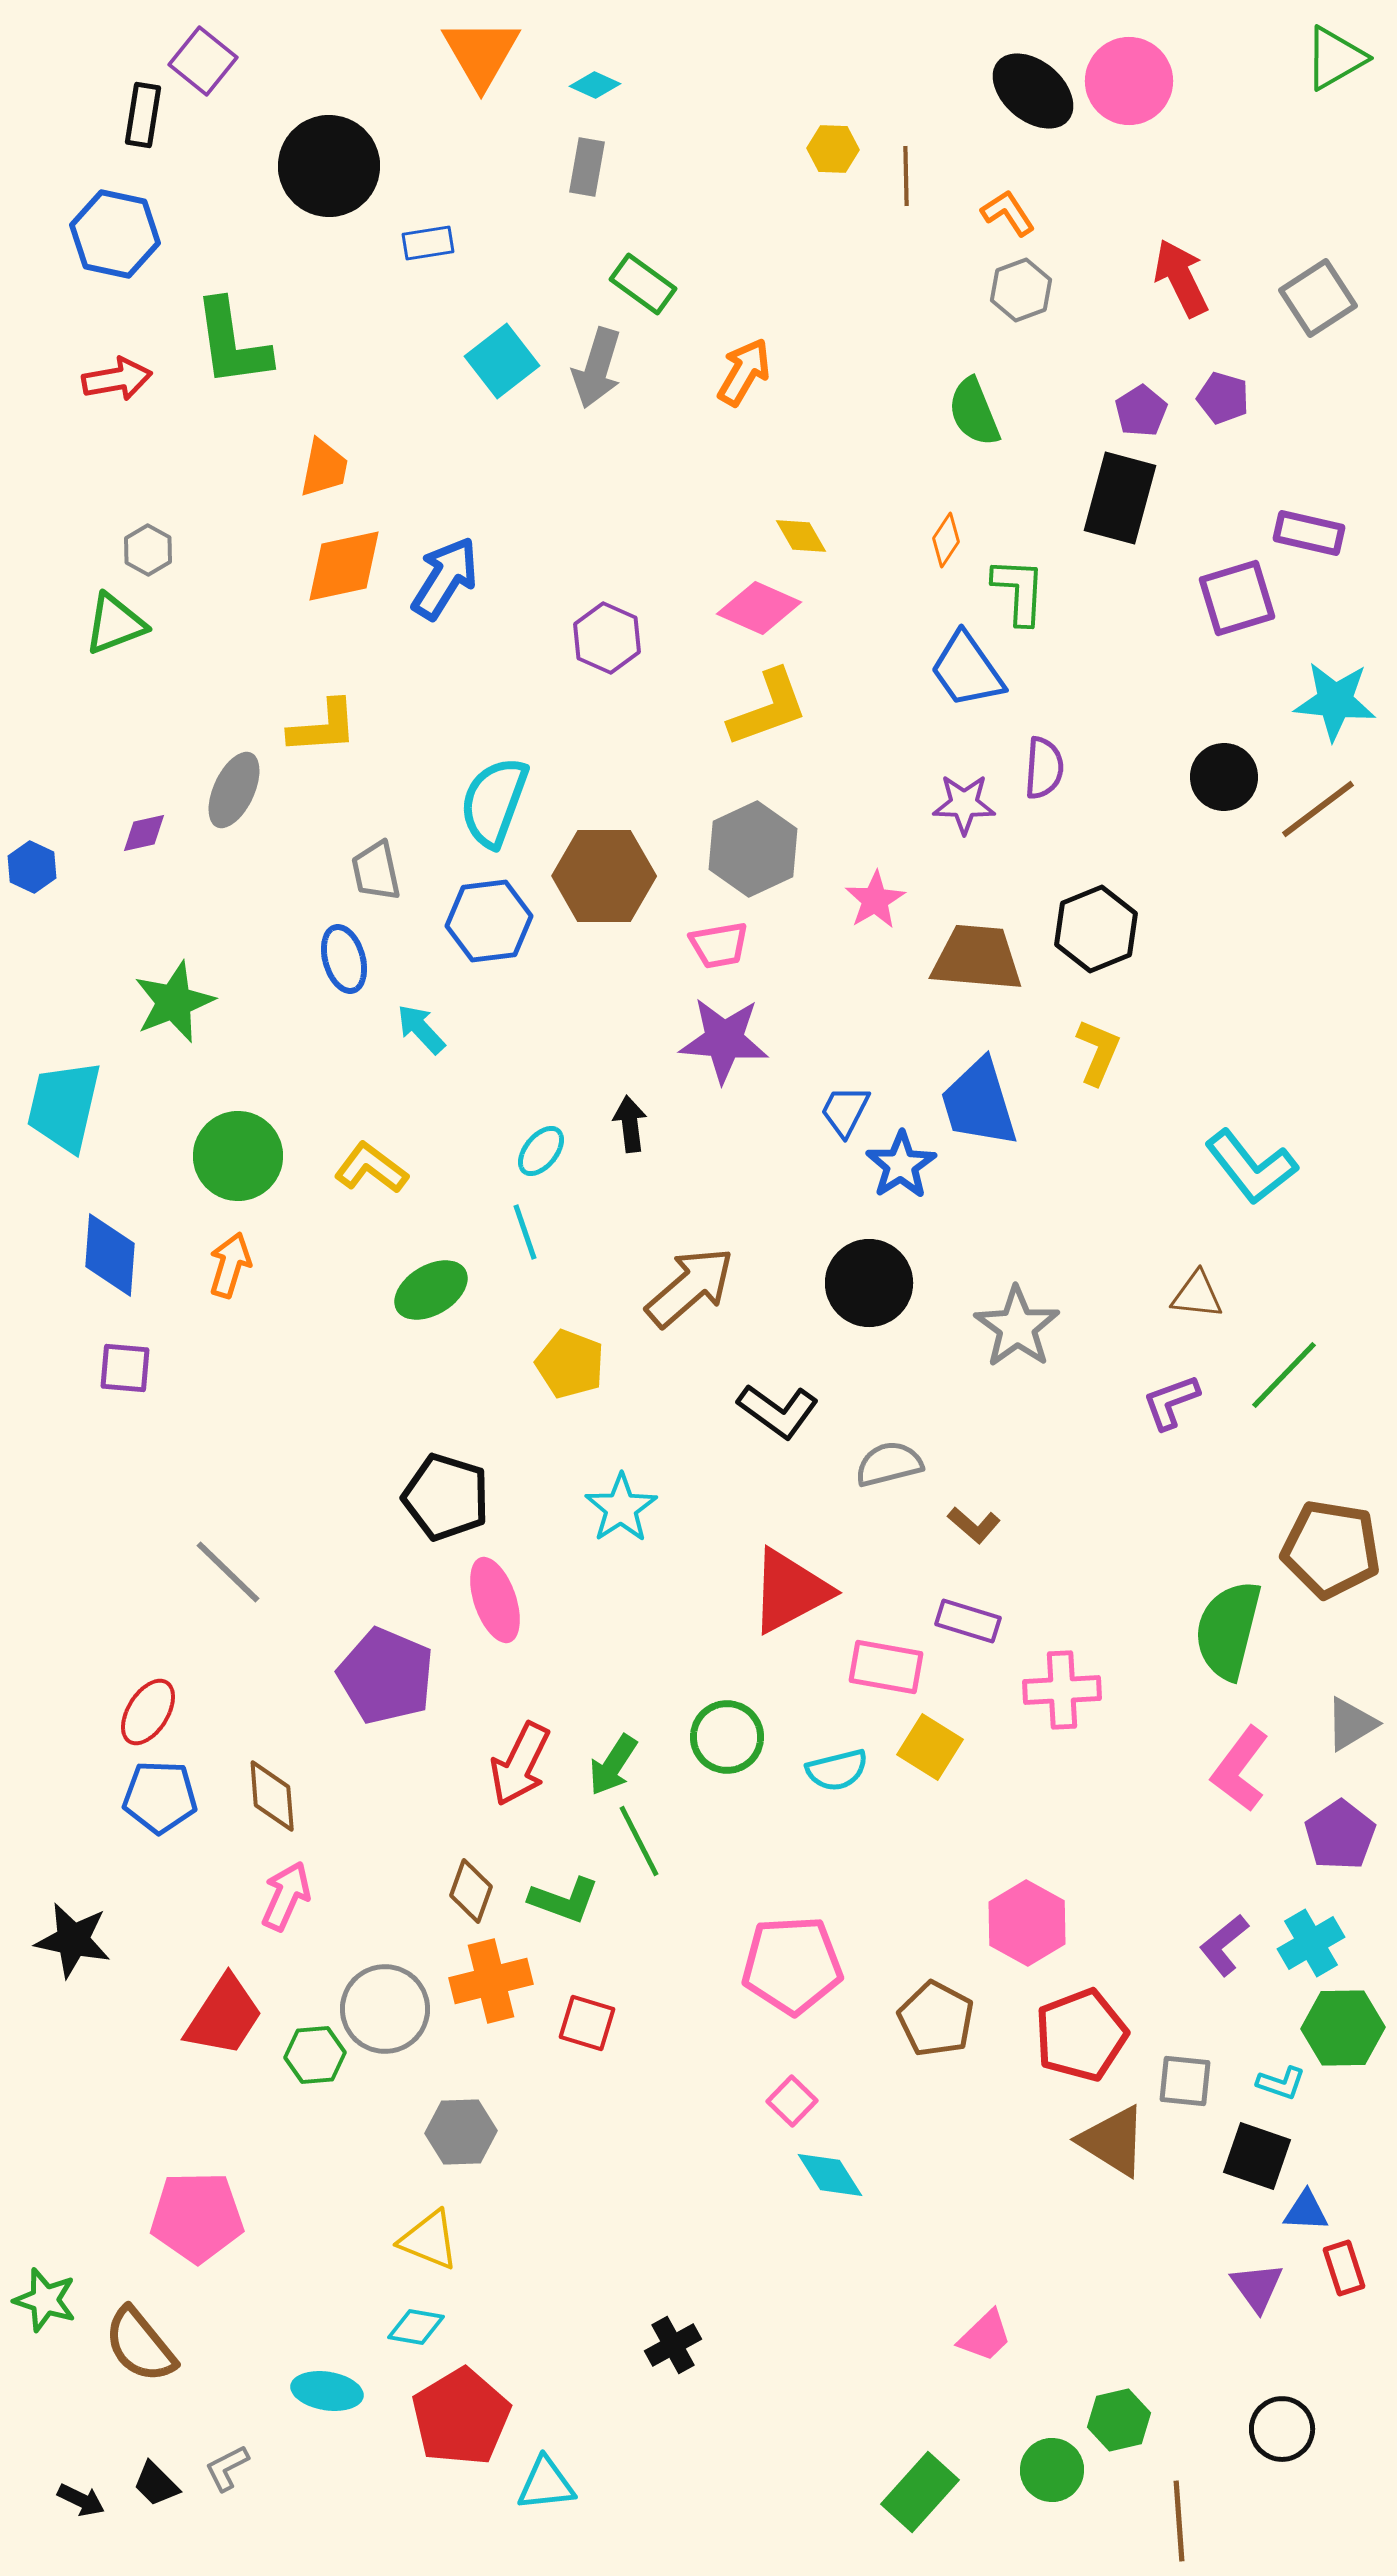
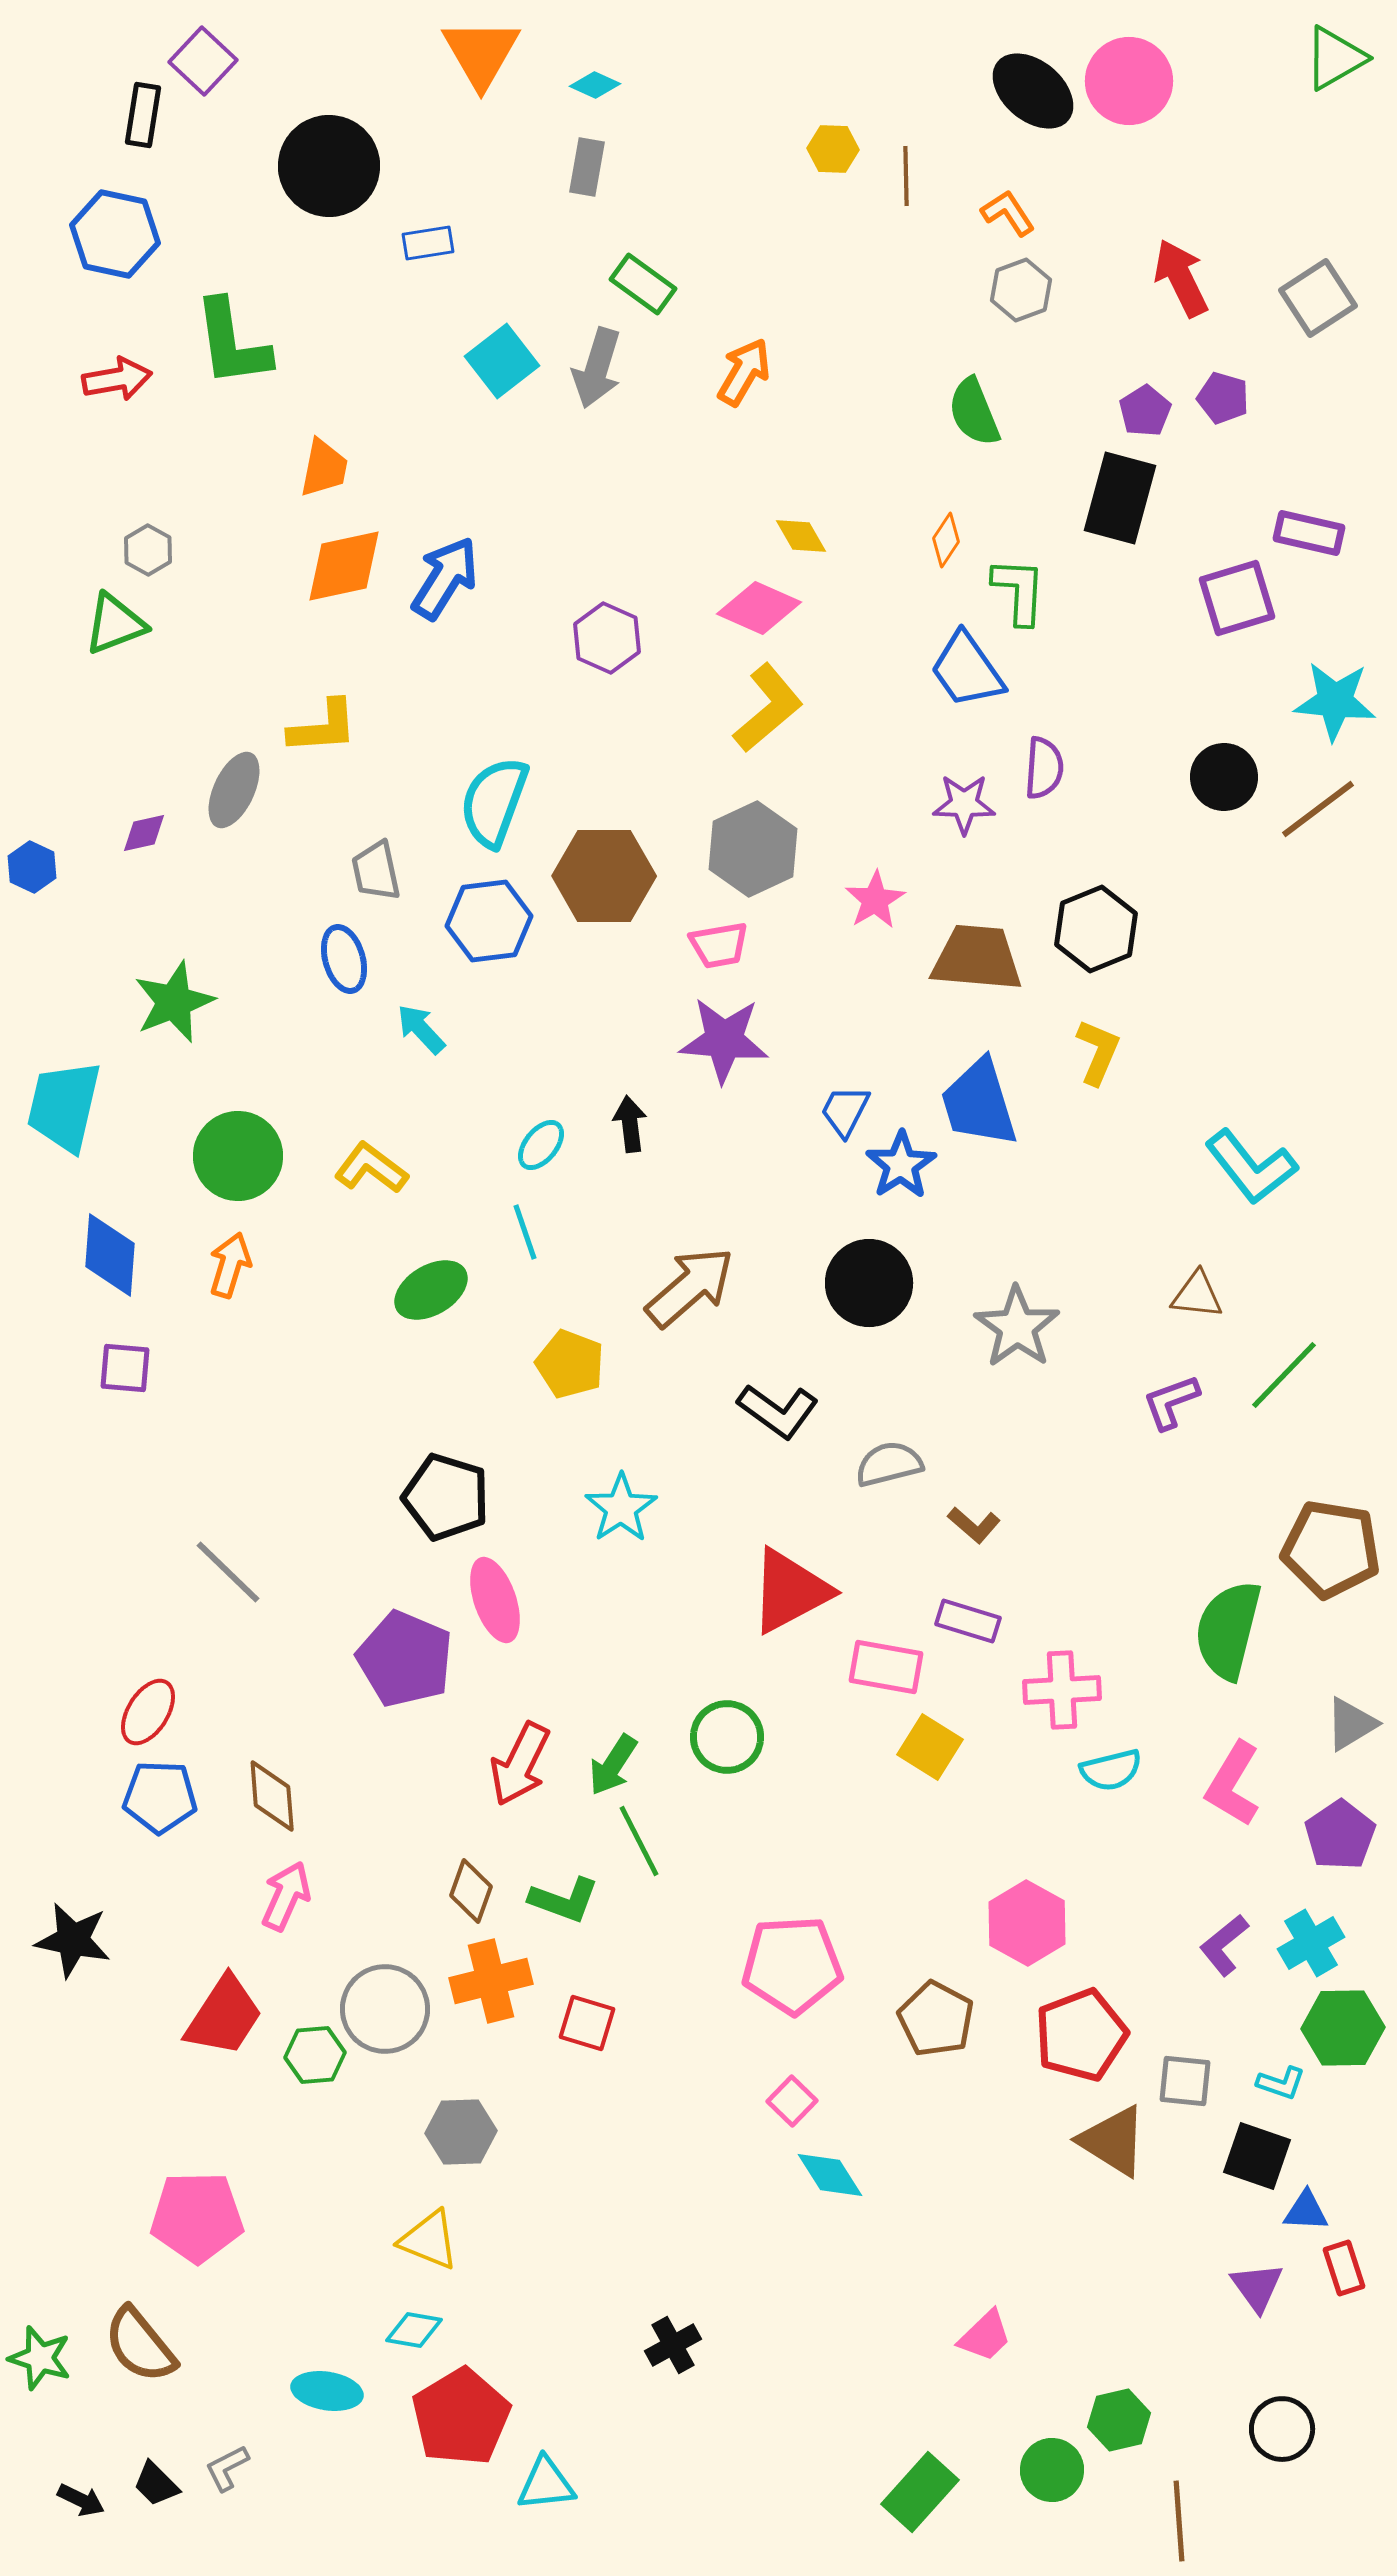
purple square at (203, 61): rotated 4 degrees clockwise
purple pentagon at (1141, 411): moved 4 px right
yellow L-shape at (768, 708): rotated 20 degrees counterclockwise
cyan ellipse at (541, 1151): moved 6 px up
purple pentagon at (386, 1676): moved 19 px right, 17 px up
pink L-shape at (1240, 1769): moved 7 px left, 15 px down; rotated 6 degrees counterclockwise
cyan semicircle at (837, 1770): moved 274 px right
green star at (45, 2300): moved 5 px left, 58 px down
cyan diamond at (416, 2327): moved 2 px left, 3 px down
